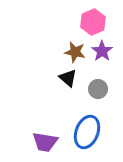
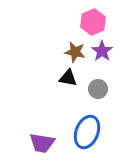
black triangle: rotated 30 degrees counterclockwise
purple trapezoid: moved 3 px left, 1 px down
